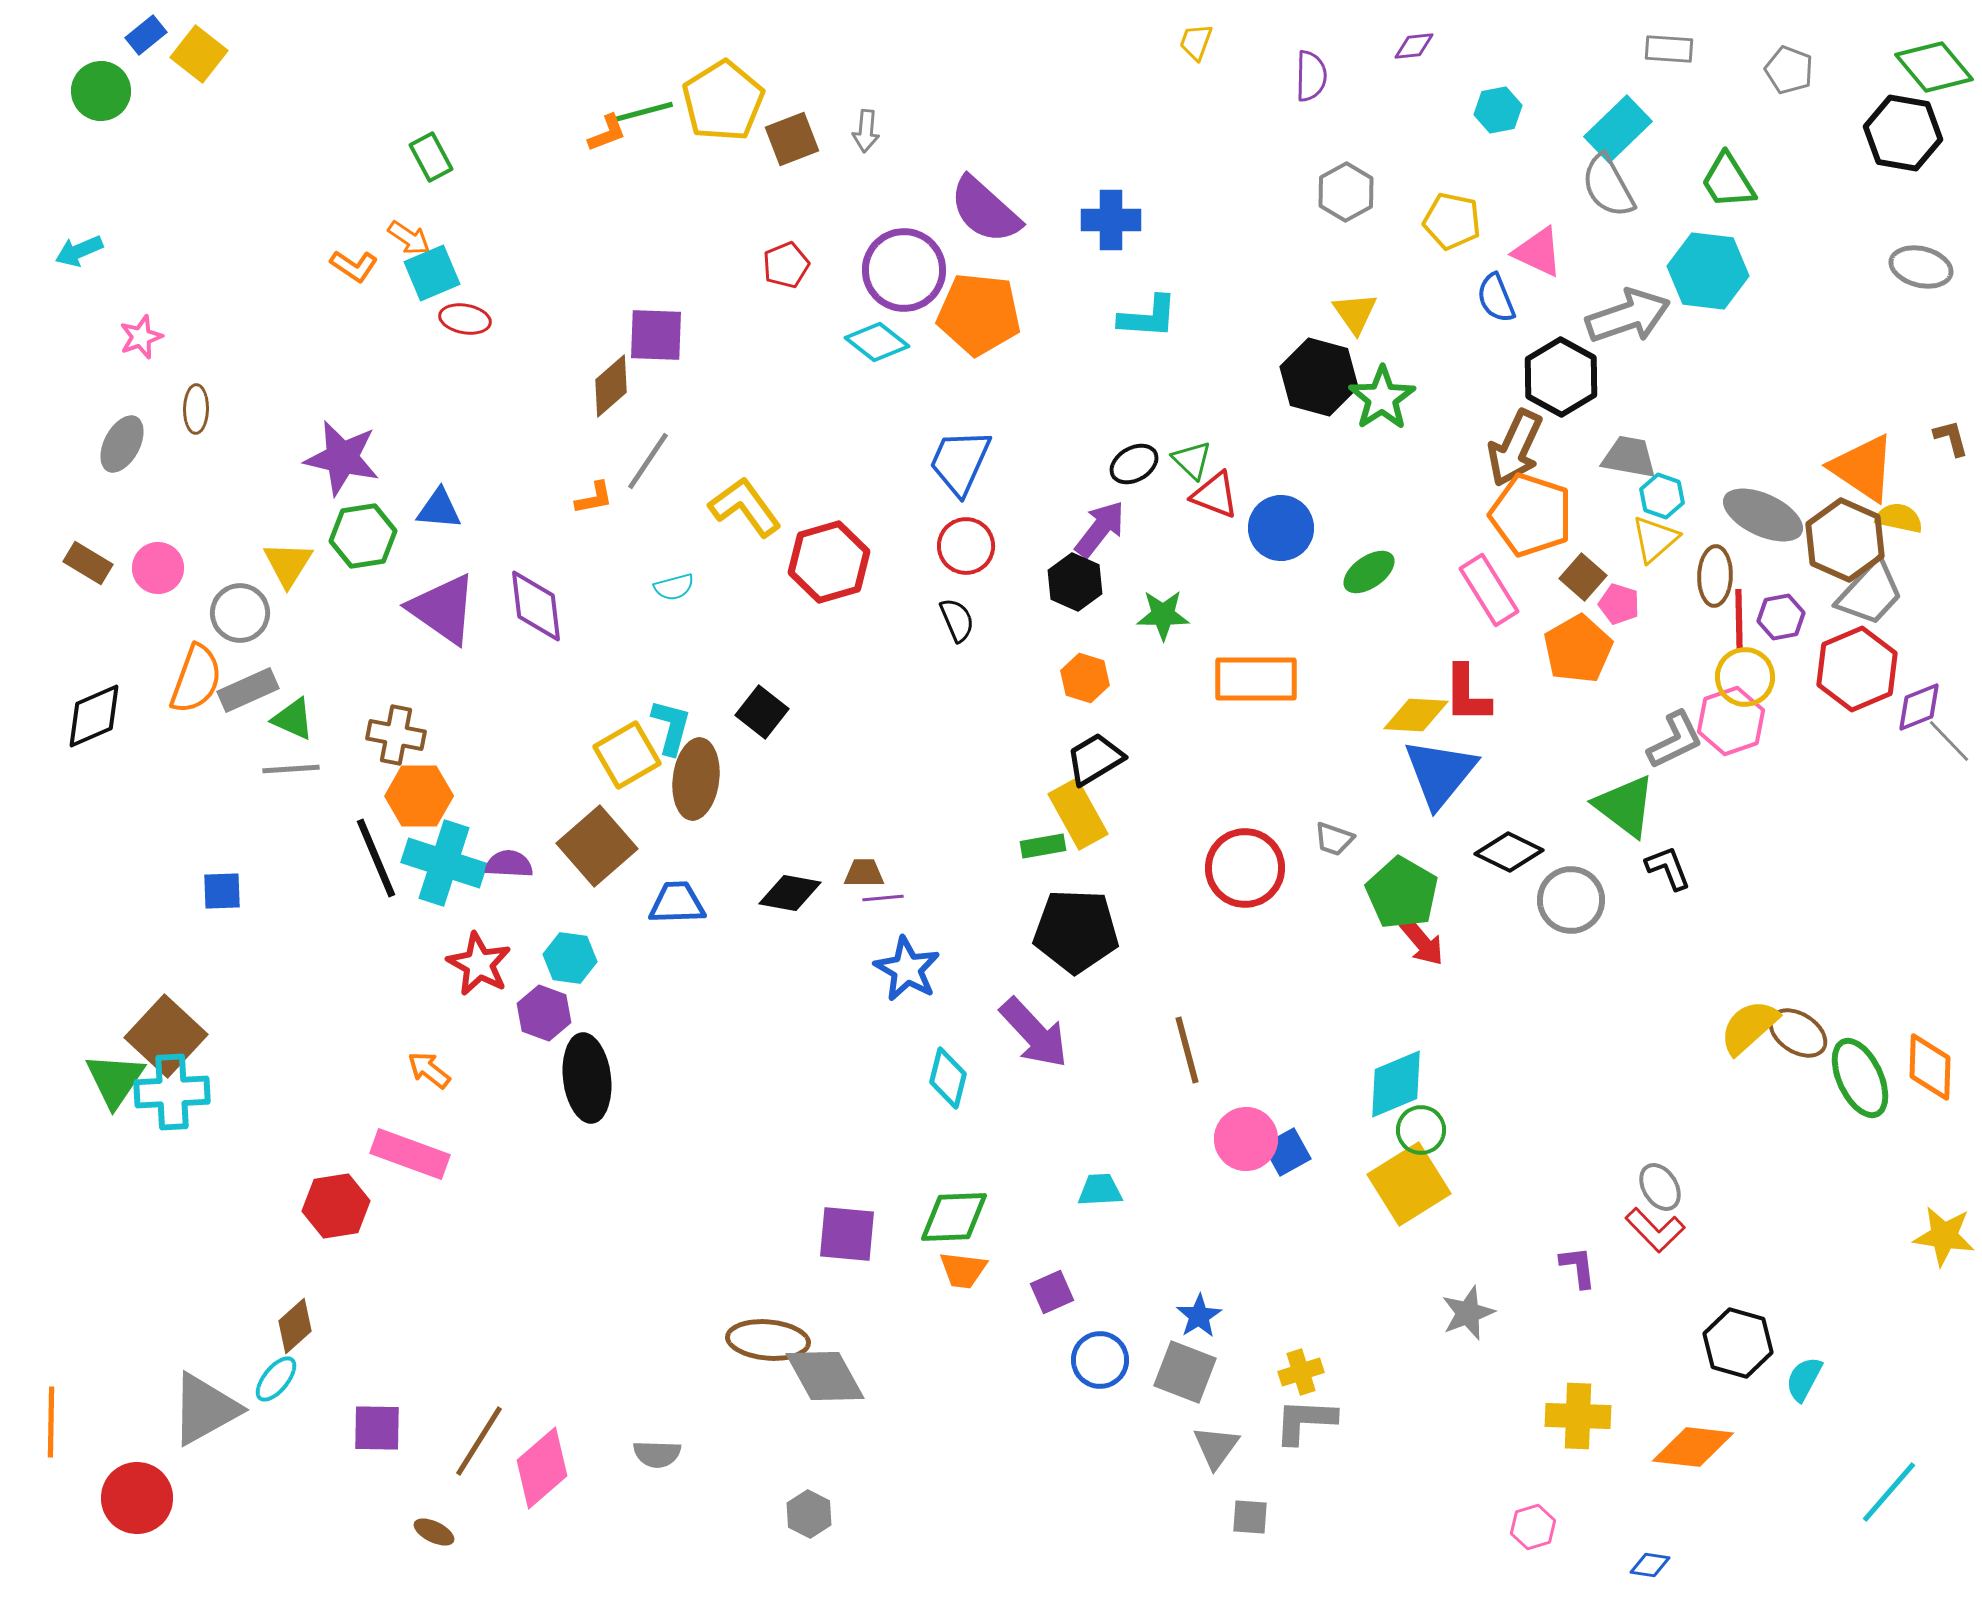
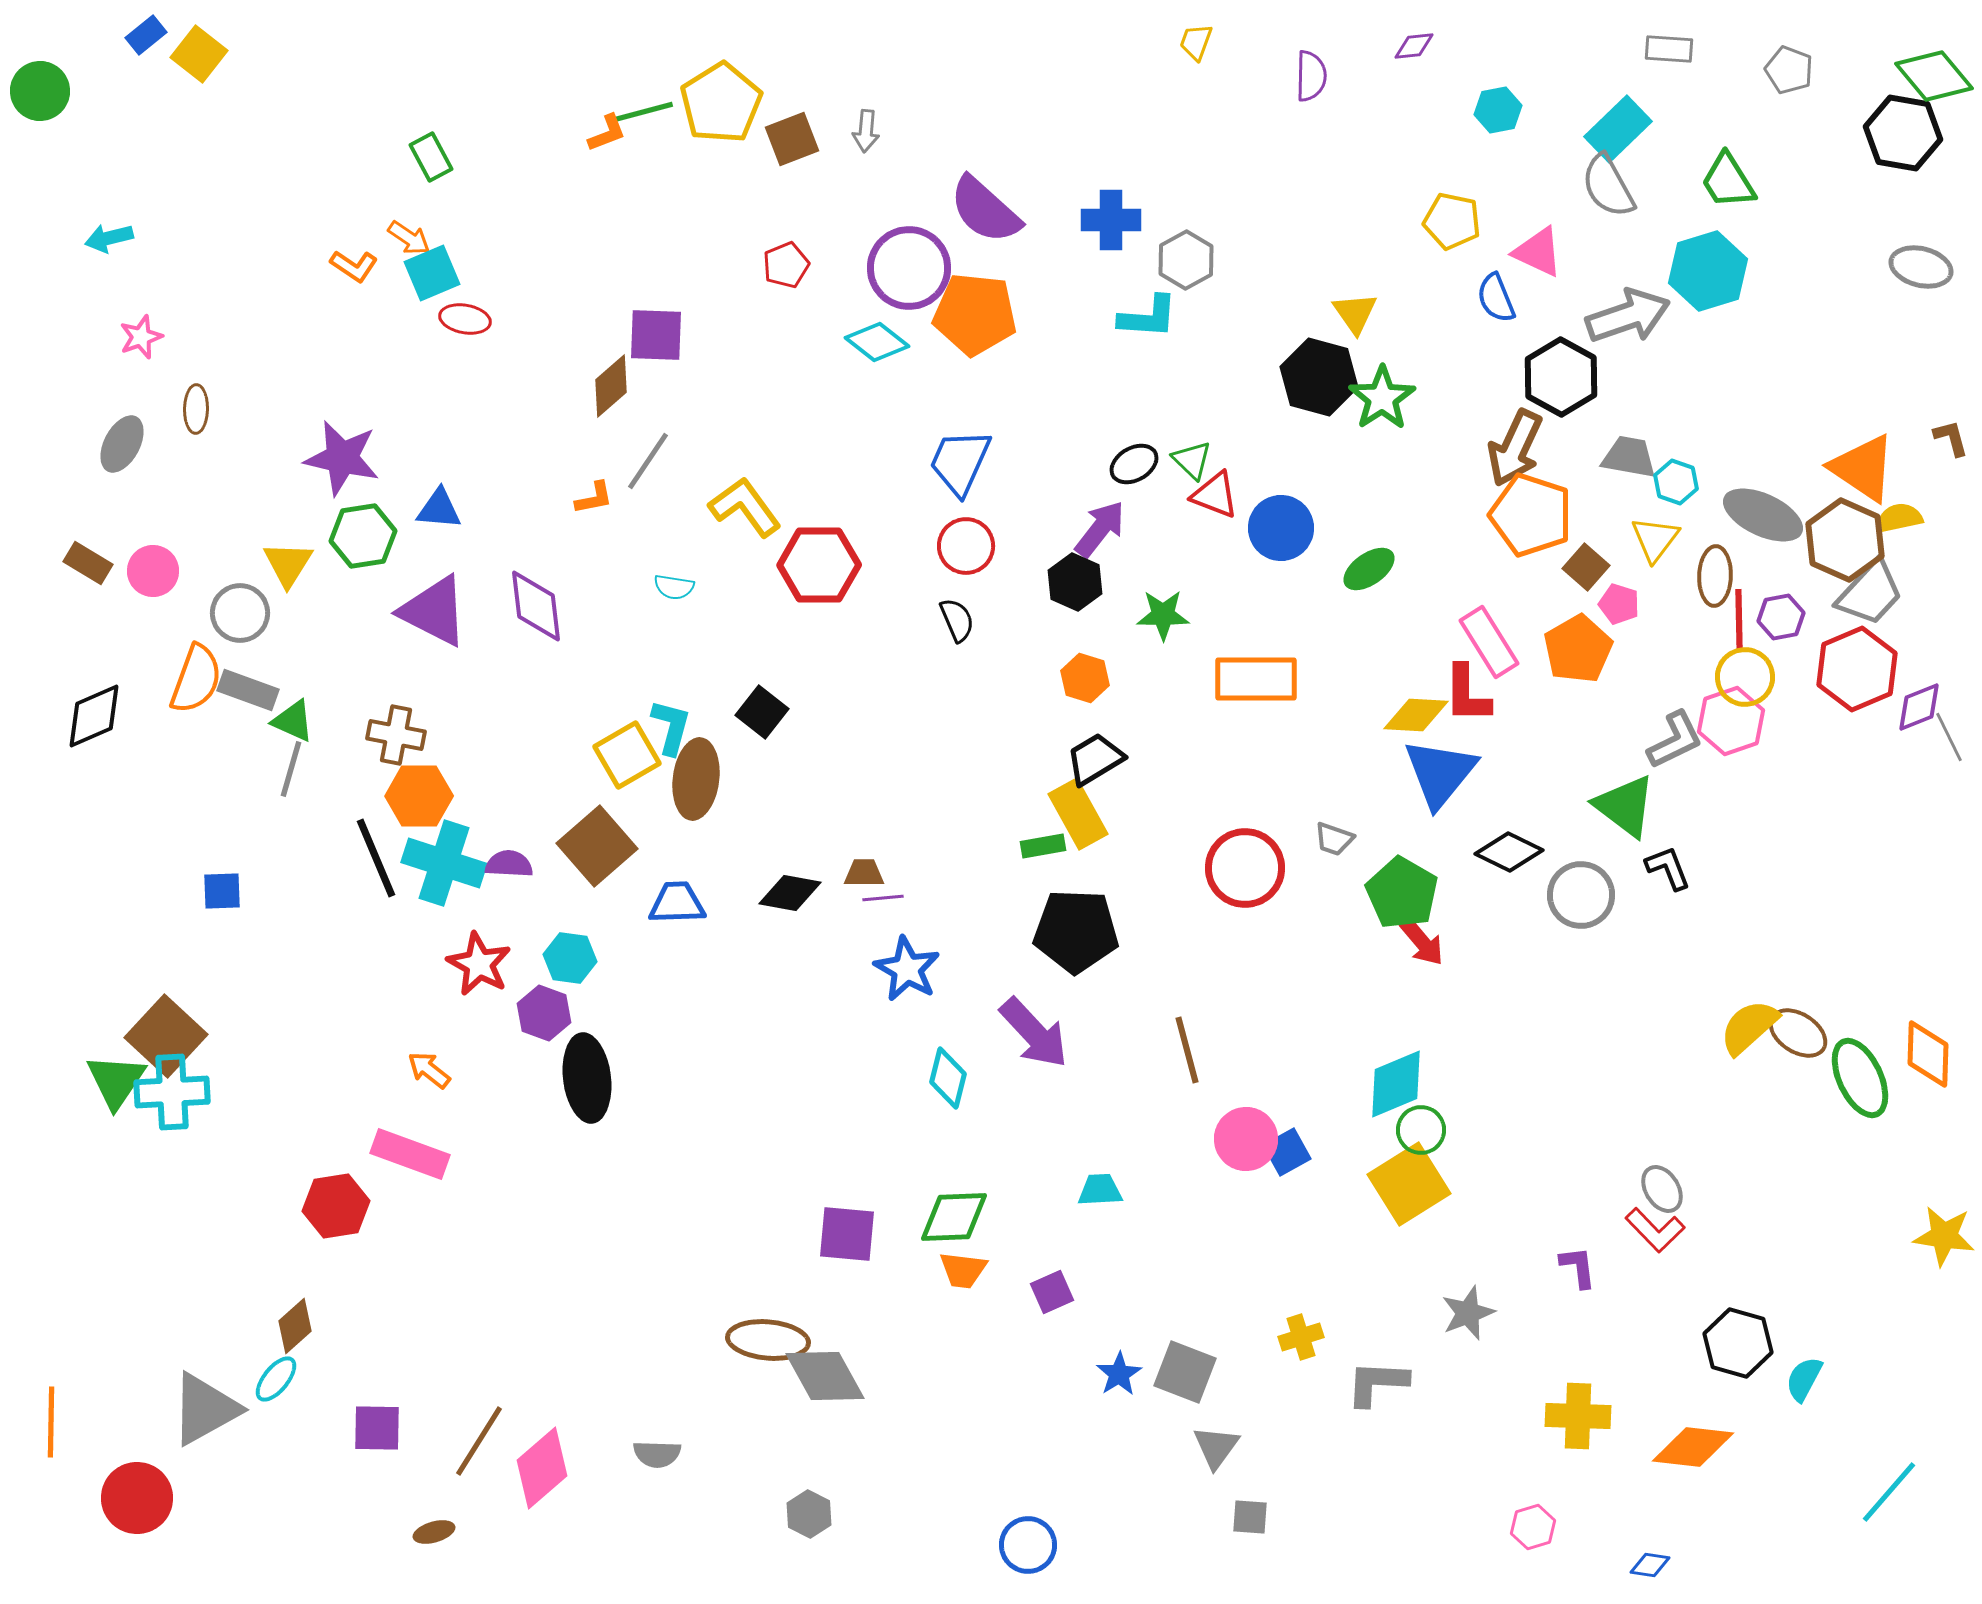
green diamond at (1934, 67): moved 9 px down
green circle at (101, 91): moved 61 px left
yellow pentagon at (723, 101): moved 2 px left, 2 px down
gray hexagon at (1346, 192): moved 160 px left, 68 px down
cyan arrow at (79, 251): moved 30 px right, 13 px up; rotated 9 degrees clockwise
purple circle at (904, 270): moved 5 px right, 2 px up
cyan hexagon at (1708, 271): rotated 24 degrees counterclockwise
orange pentagon at (979, 314): moved 4 px left
cyan hexagon at (1662, 496): moved 14 px right, 14 px up
yellow semicircle at (1899, 518): rotated 24 degrees counterclockwise
yellow triangle at (1655, 539): rotated 12 degrees counterclockwise
red hexagon at (829, 562): moved 10 px left, 3 px down; rotated 16 degrees clockwise
pink circle at (158, 568): moved 5 px left, 3 px down
green ellipse at (1369, 572): moved 3 px up
brown square at (1583, 577): moved 3 px right, 10 px up
cyan semicircle at (674, 587): rotated 24 degrees clockwise
pink rectangle at (1489, 590): moved 52 px down
purple triangle at (443, 609): moved 9 px left, 2 px down; rotated 8 degrees counterclockwise
gray rectangle at (248, 690): rotated 44 degrees clockwise
green triangle at (293, 719): moved 2 px down
gray line at (1949, 741): moved 4 px up; rotated 18 degrees clockwise
gray line at (291, 769): rotated 70 degrees counterclockwise
gray circle at (1571, 900): moved 10 px right, 5 px up
orange diamond at (1930, 1067): moved 2 px left, 13 px up
green triangle at (115, 1080): moved 1 px right, 1 px down
gray ellipse at (1660, 1187): moved 2 px right, 2 px down
blue star at (1199, 1316): moved 80 px left, 58 px down
blue circle at (1100, 1360): moved 72 px left, 185 px down
yellow cross at (1301, 1372): moved 35 px up
gray L-shape at (1305, 1421): moved 72 px right, 38 px up
brown ellipse at (434, 1532): rotated 42 degrees counterclockwise
